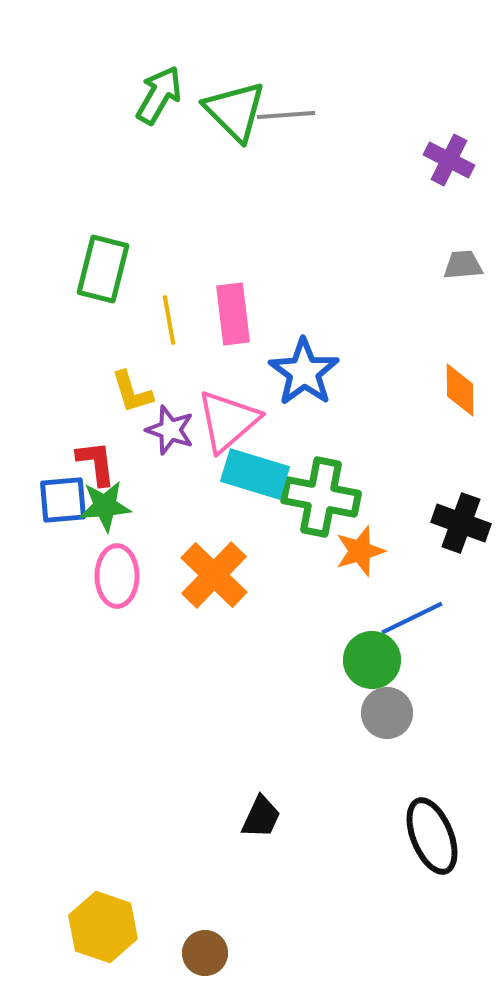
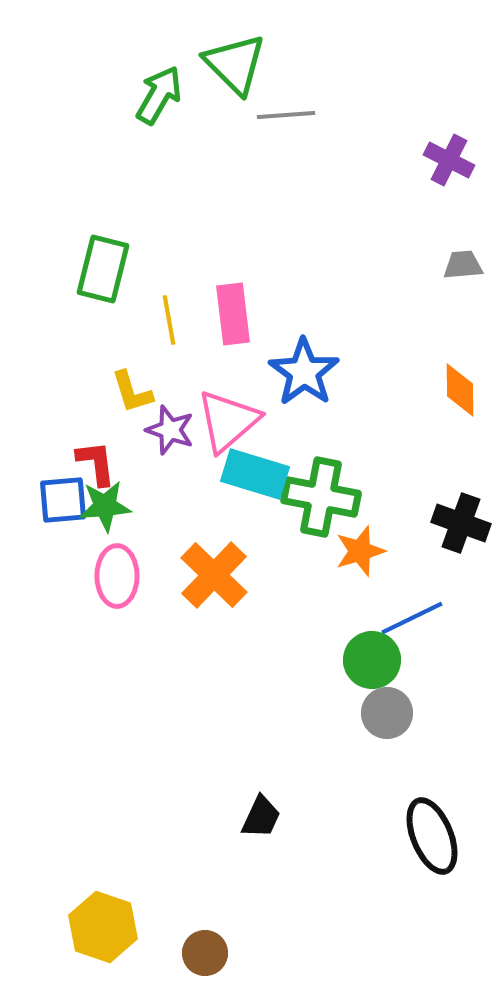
green triangle: moved 47 px up
